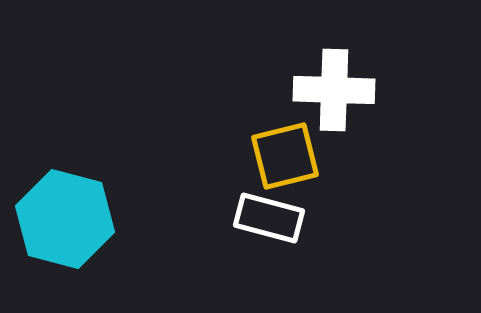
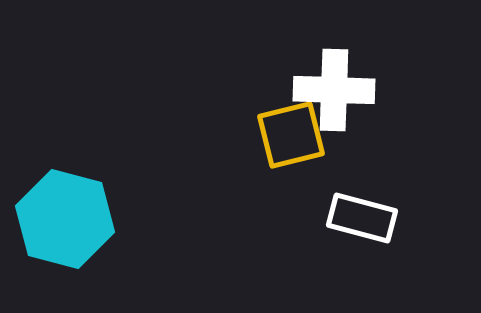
yellow square: moved 6 px right, 21 px up
white rectangle: moved 93 px right
